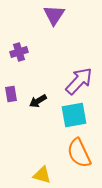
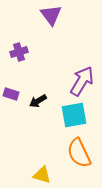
purple triangle: moved 3 px left; rotated 10 degrees counterclockwise
purple arrow: moved 3 px right; rotated 12 degrees counterclockwise
purple rectangle: rotated 63 degrees counterclockwise
